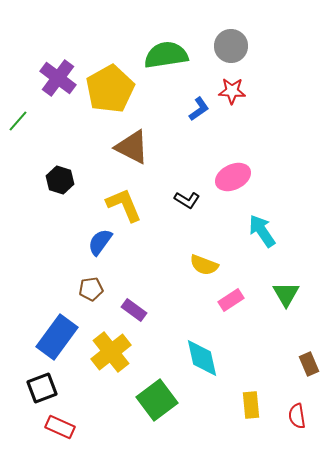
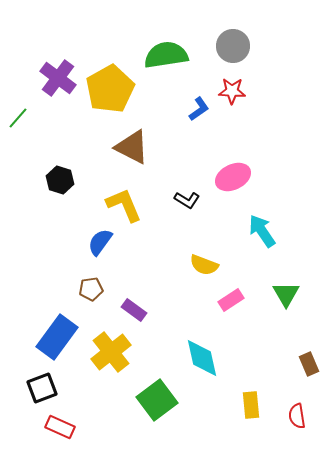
gray circle: moved 2 px right
green line: moved 3 px up
